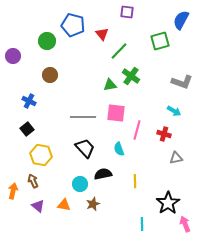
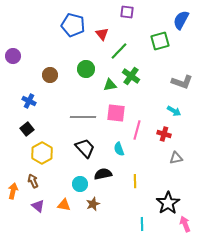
green circle: moved 39 px right, 28 px down
yellow hexagon: moved 1 px right, 2 px up; rotated 20 degrees clockwise
